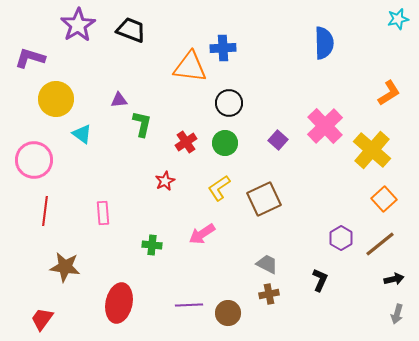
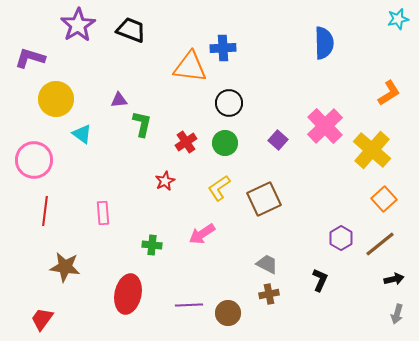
red ellipse: moved 9 px right, 9 px up
